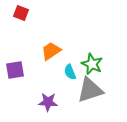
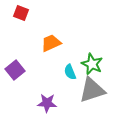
orange trapezoid: moved 8 px up; rotated 10 degrees clockwise
purple square: rotated 30 degrees counterclockwise
gray triangle: moved 2 px right
purple star: moved 1 px left, 1 px down
